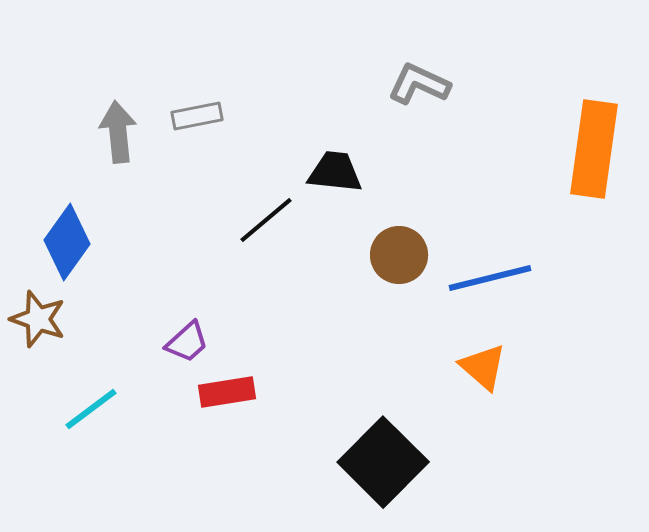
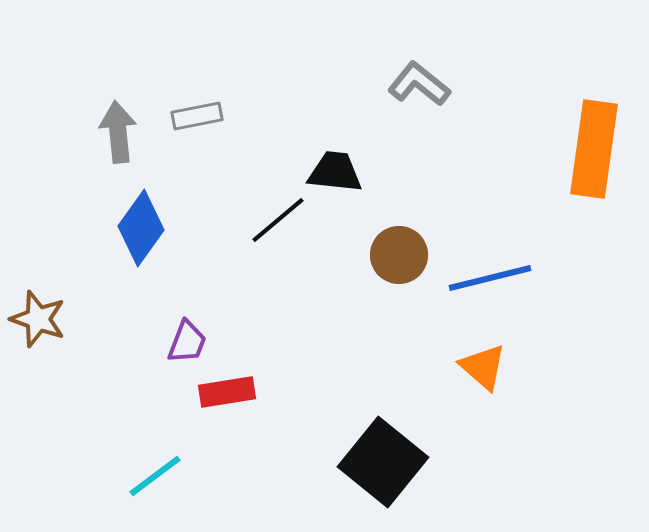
gray L-shape: rotated 14 degrees clockwise
black line: moved 12 px right
blue diamond: moved 74 px right, 14 px up
purple trapezoid: rotated 27 degrees counterclockwise
cyan line: moved 64 px right, 67 px down
black square: rotated 6 degrees counterclockwise
